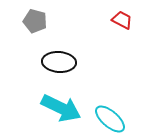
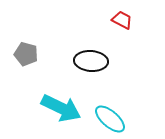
gray pentagon: moved 9 px left, 33 px down
black ellipse: moved 32 px right, 1 px up
